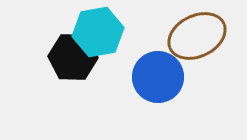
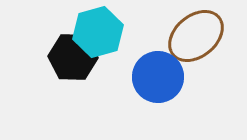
cyan hexagon: rotated 6 degrees counterclockwise
brown ellipse: moved 1 px left; rotated 14 degrees counterclockwise
